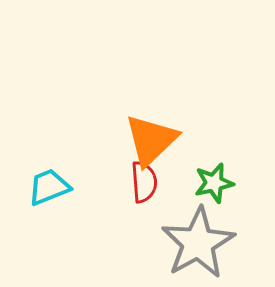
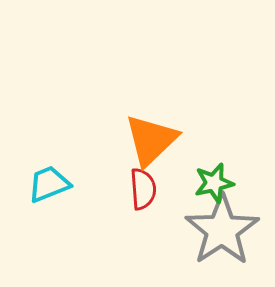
red semicircle: moved 1 px left, 7 px down
cyan trapezoid: moved 3 px up
gray star: moved 24 px right, 13 px up; rotated 4 degrees counterclockwise
